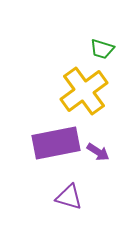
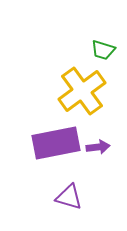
green trapezoid: moved 1 px right, 1 px down
yellow cross: moved 2 px left
purple arrow: moved 5 px up; rotated 40 degrees counterclockwise
